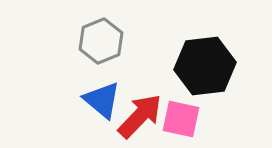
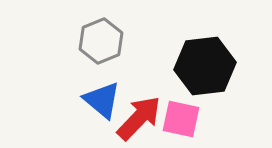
red arrow: moved 1 px left, 2 px down
